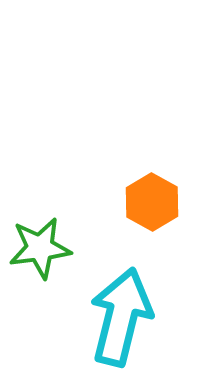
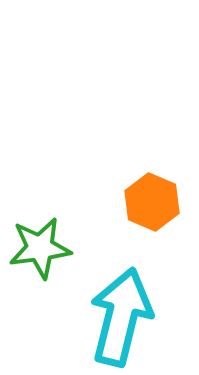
orange hexagon: rotated 6 degrees counterclockwise
